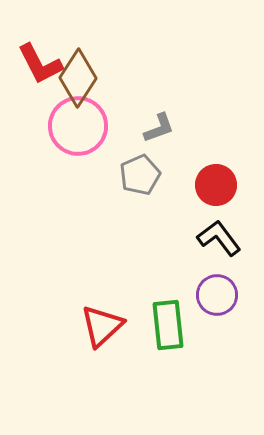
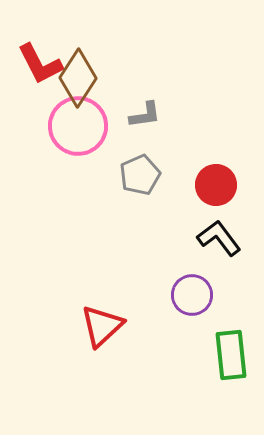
gray L-shape: moved 14 px left, 13 px up; rotated 12 degrees clockwise
purple circle: moved 25 px left
green rectangle: moved 63 px right, 30 px down
